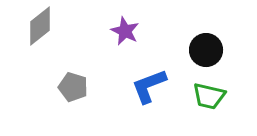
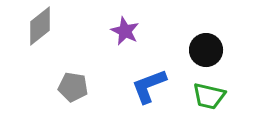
gray pentagon: rotated 8 degrees counterclockwise
